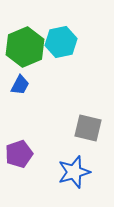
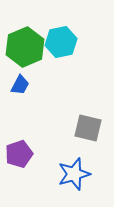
blue star: moved 2 px down
